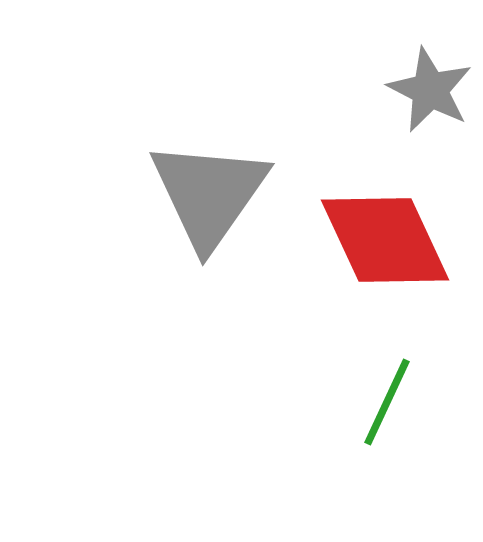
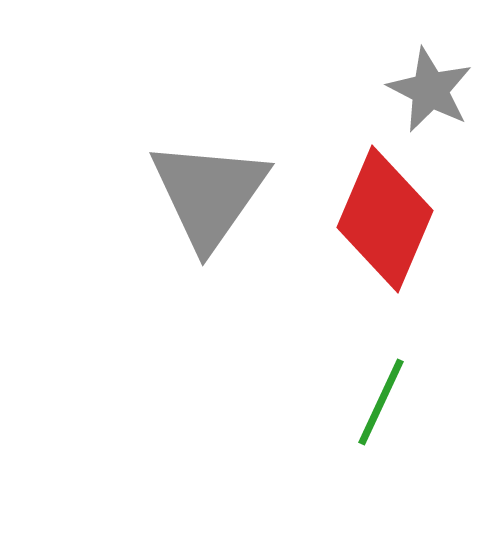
red diamond: moved 21 px up; rotated 48 degrees clockwise
green line: moved 6 px left
